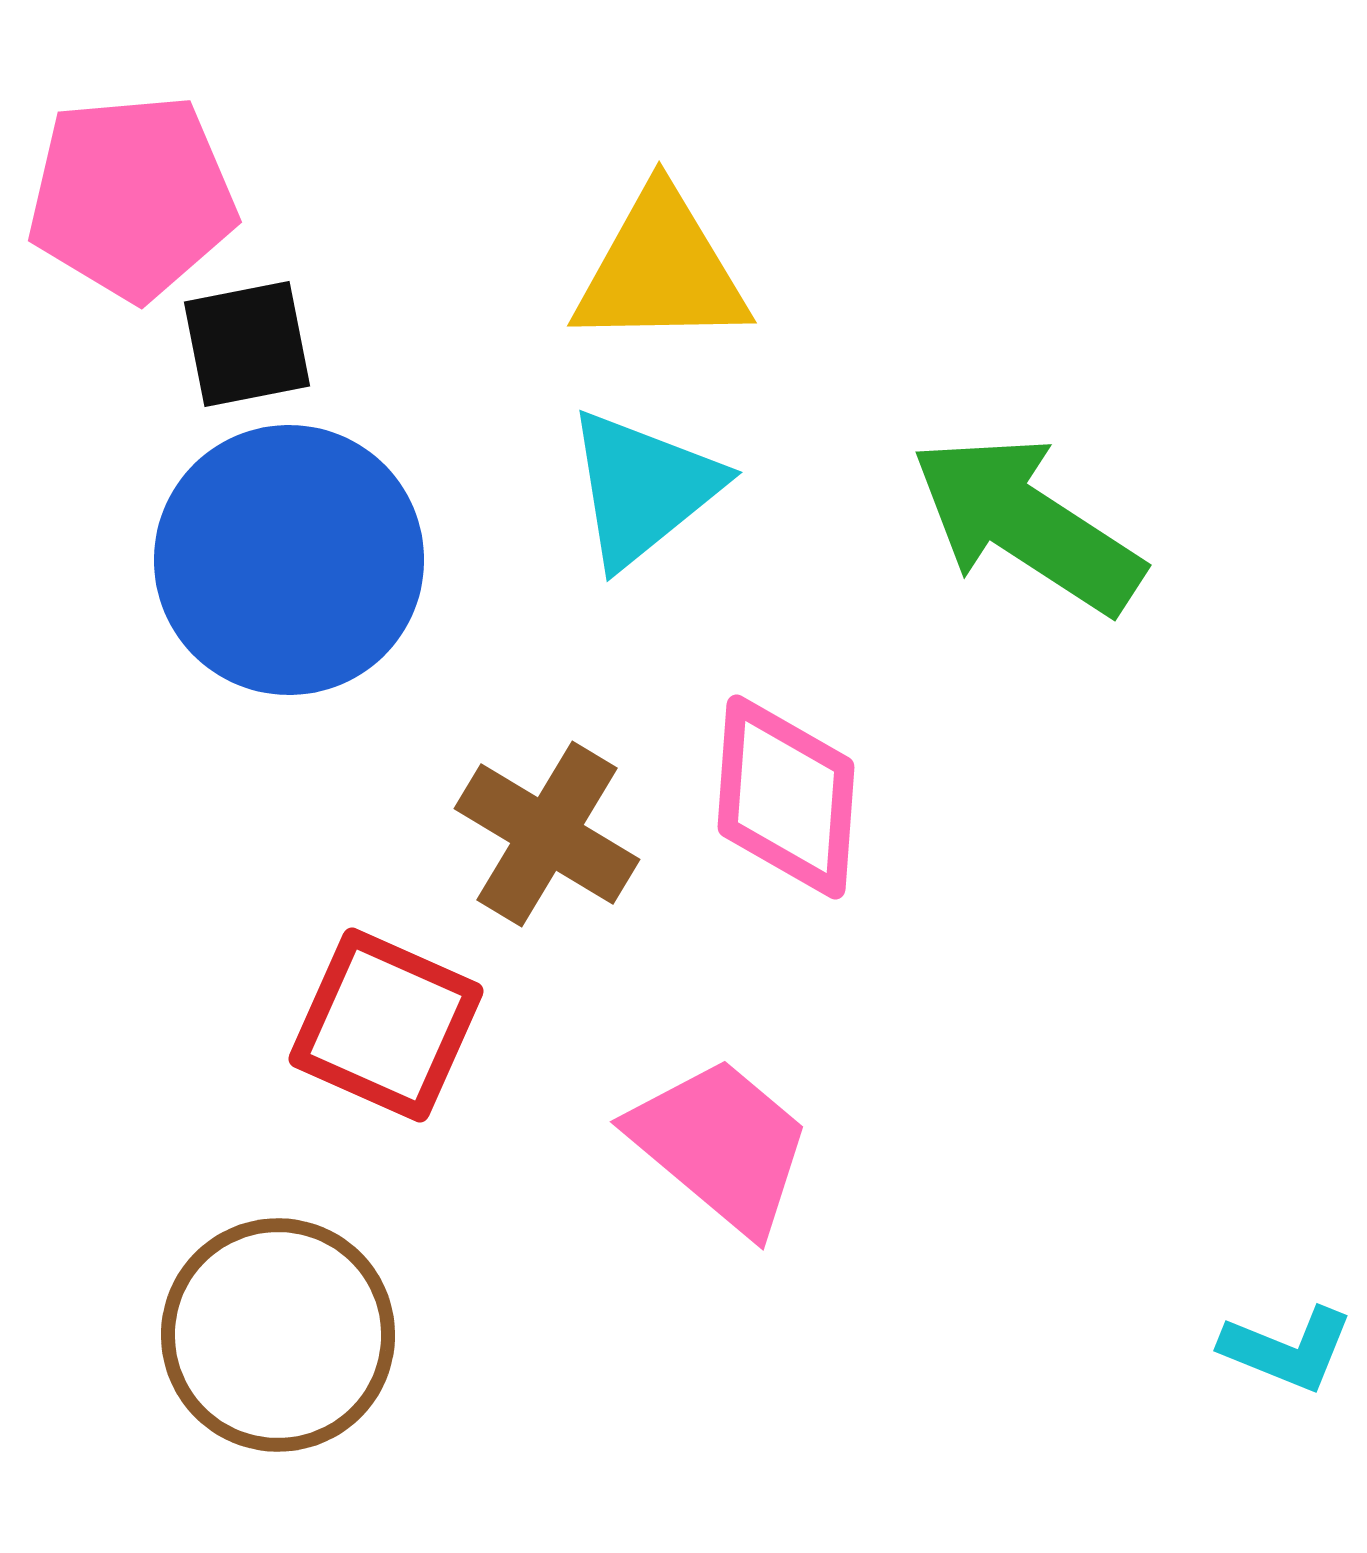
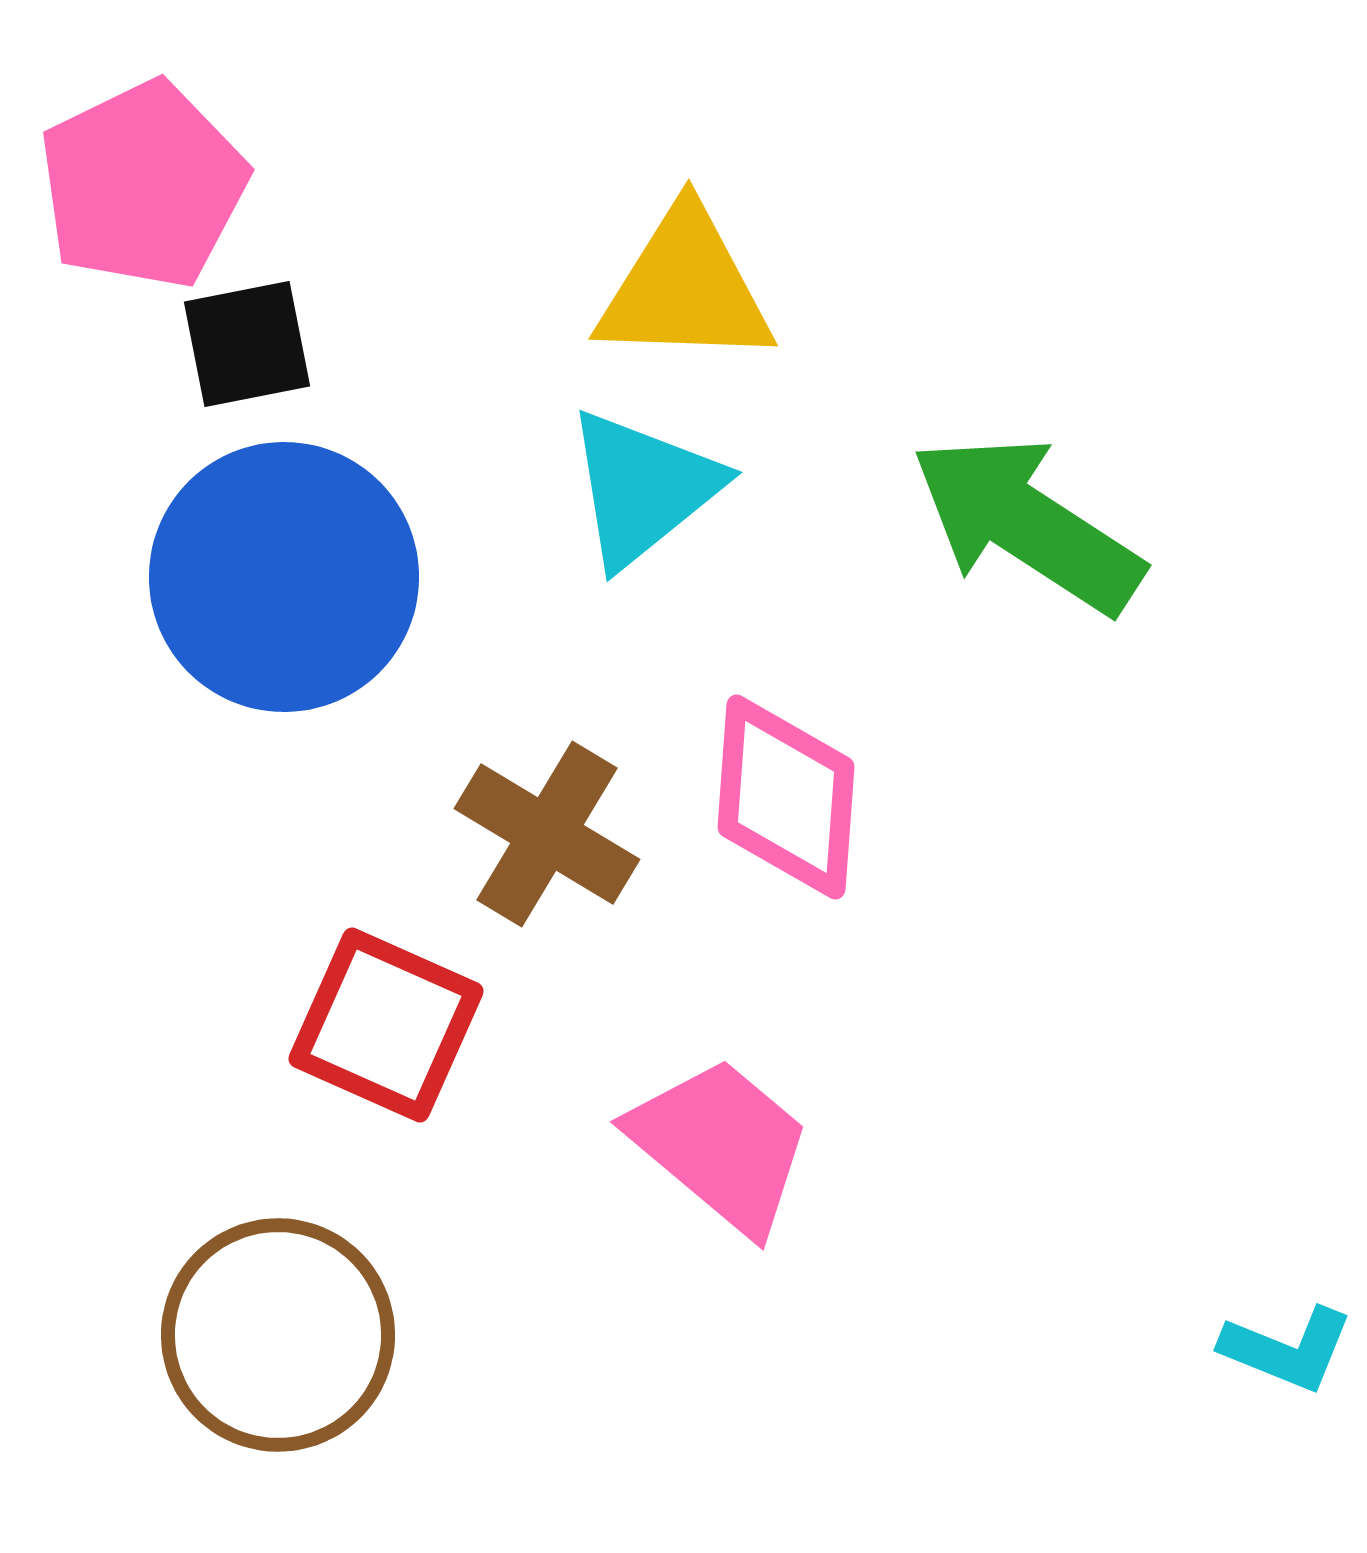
pink pentagon: moved 11 px right, 12 px up; rotated 21 degrees counterclockwise
yellow triangle: moved 24 px right, 18 px down; rotated 3 degrees clockwise
blue circle: moved 5 px left, 17 px down
